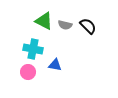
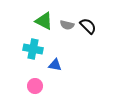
gray semicircle: moved 2 px right
pink circle: moved 7 px right, 14 px down
